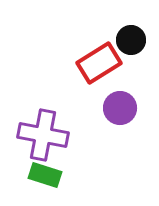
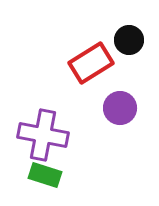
black circle: moved 2 px left
red rectangle: moved 8 px left
